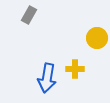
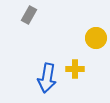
yellow circle: moved 1 px left
